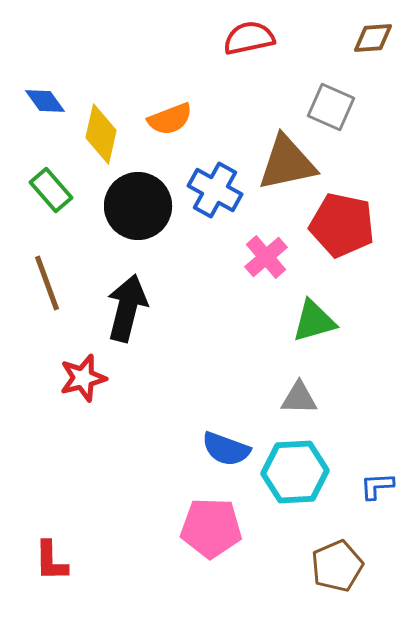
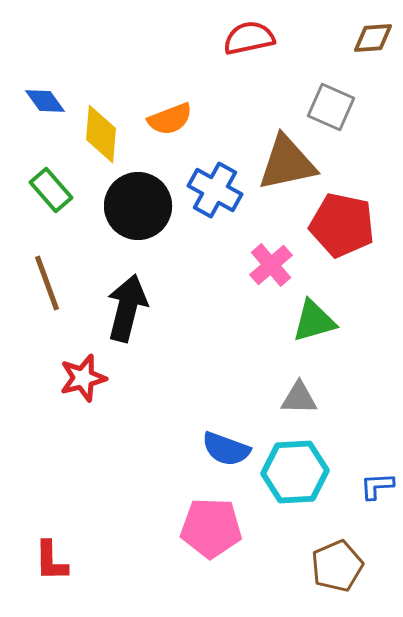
yellow diamond: rotated 8 degrees counterclockwise
pink cross: moved 5 px right, 8 px down
